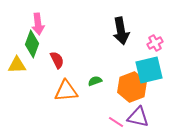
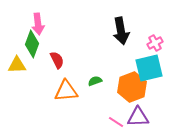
cyan square: moved 2 px up
purple triangle: rotated 15 degrees counterclockwise
